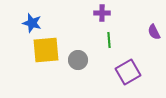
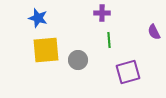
blue star: moved 6 px right, 5 px up
purple square: rotated 15 degrees clockwise
